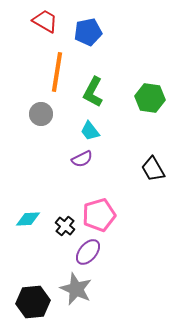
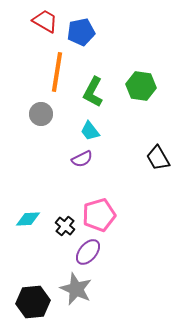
blue pentagon: moved 7 px left
green hexagon: moved 9 px left, 12 px up
black trapezoid: moved 5 px right, 11 px up
